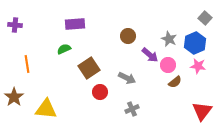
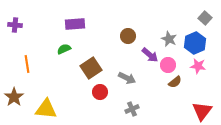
brown square: moved 2 px right
